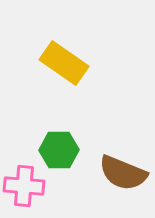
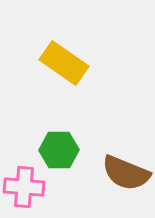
brown semicircle: moved 3 px right
pink cross: moved 1 px down
